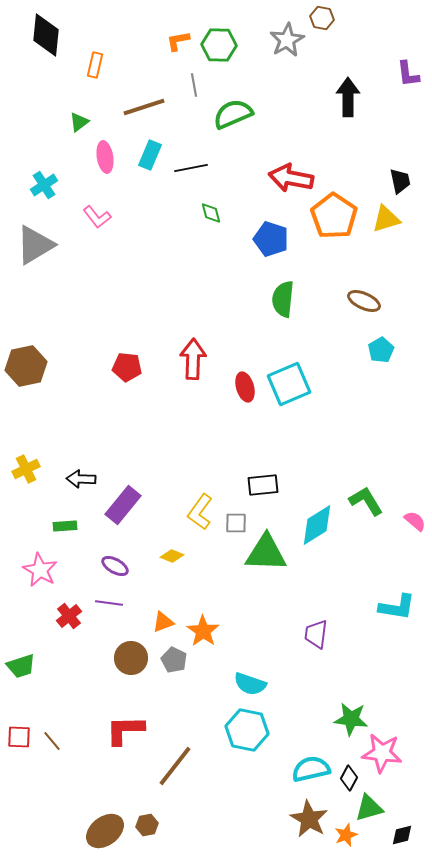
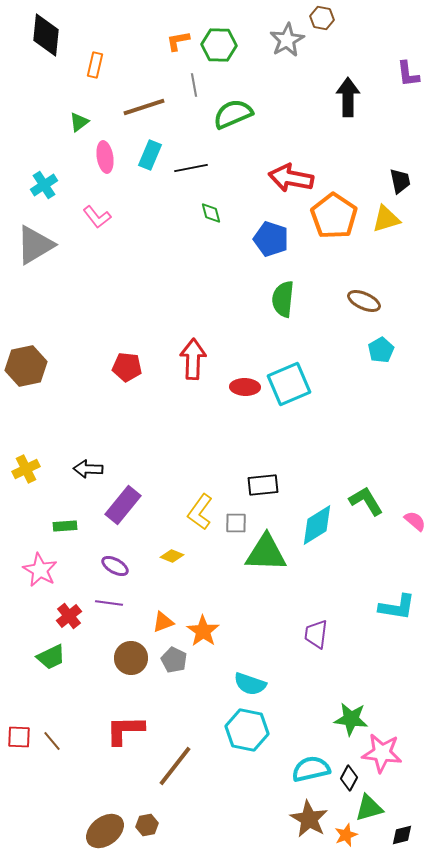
red ellipse at (245, 387): rotated 72 degrees counterclockwise
black arrow at (81, 479): moved 7 px right, 10 px up
green trapezoid at (21, 666): moved 30 px right, 9 px up; rotated 8 degrees counterclockwise
